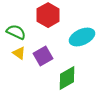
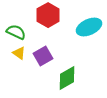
cyan ellipse: moved 7 px right, 10 px up
